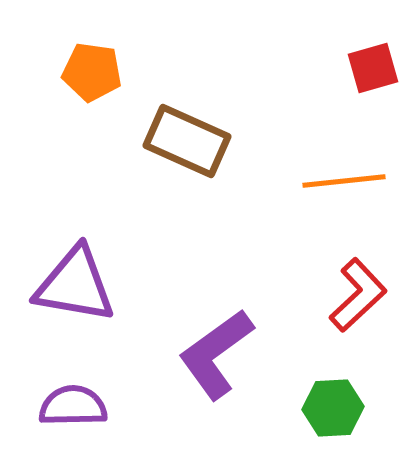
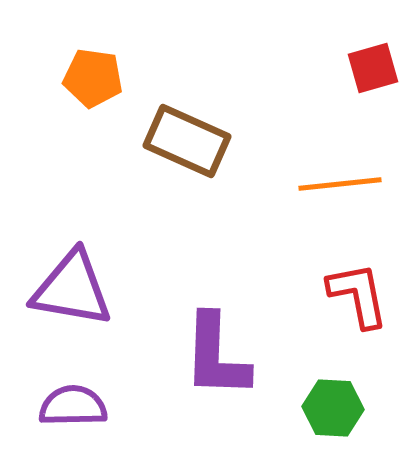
orange pentagon: moved 1 px right, 6 px down
orange line: moved 4 px left, 3 px down
purple triangle: moved 3 px left, 4 px down
red L-shape: rotated 58 degrees counterclockwise
purple L-shape: moved 2 px down; rotated 52 degrees counterclockwise
green hexagon: rotated 6 degrees clockwise
